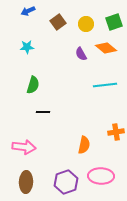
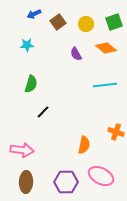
blue arrow: moved 6 px right, 3 px down
cyan star: moved 2 px up
purple semicircle: moved 5 px left
green semicircle: moved 2 px left, 1 px up
black line: rotated 48 degrees counterclockwise
orange cross: rotated 28 degrees clockwise
pink arrow: moved 2 px left, 3 px down
pink ellipse: rotated 25 degrees clockwise
purple hexagon: rotated 20 degrees clockwise
